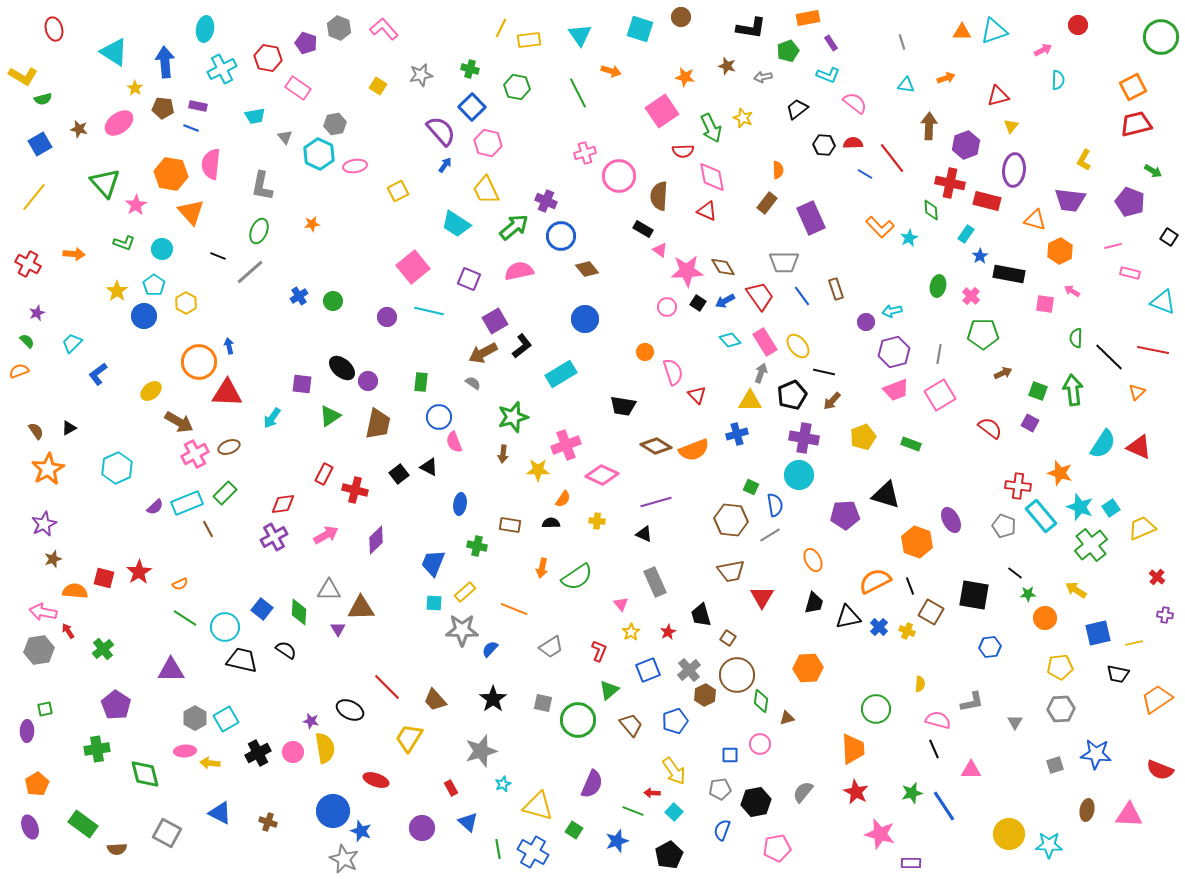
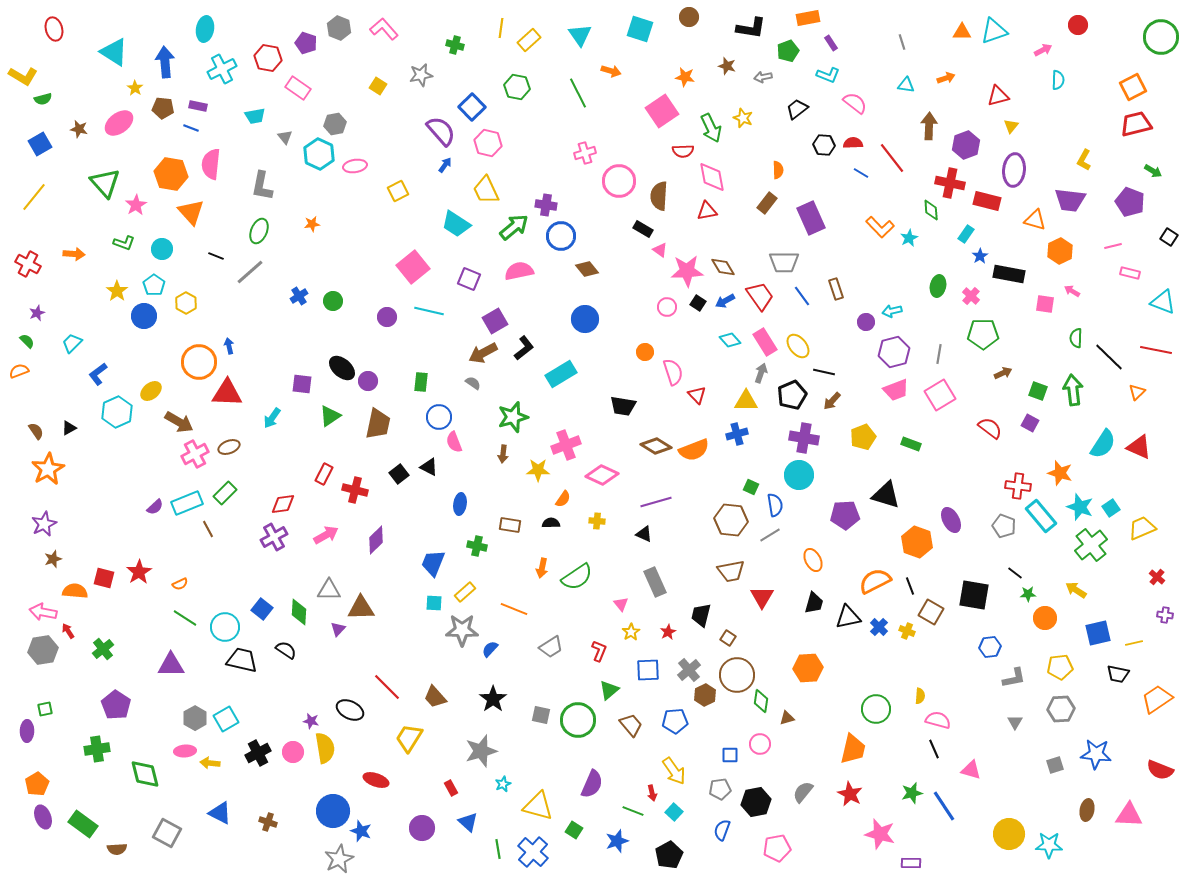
brown circle at (681, 17): moved 8 px right
yellow line at (501, 28): rotated 18 degrees counterclockwise
yellow rectangle at (529, 40): rotated 35 degrees counterclockwise
green cross at (470, 69): moved 15 px left, 24 px up
blue line at (865, 174): moved 4 px left, 1 px up
pink circle at (619, 176): moved 5 px down
purple cross at (546, 201): moved 4 px down; rotated 15 degrees counterclockwise
red triangle at (707, 211): rotated 35 degrees counterclockwise
black line at (218, 256): moved 2 px left
black L-shape at (522, 346): moved 2 px right, 2 px down
red line at (1153, 350): moved 3 px right
yellow triangle at (750, 401): moved 4 px left
cyan hexagon at (117, 468): moved 56 px up
black trapezoid at (701, 615): rotated 30 degrees clockwise
purple triangle at (338, 629): rotated 14 degrees clockwise
gray hexagon at (39, 650): moved 4 px right
purple triangle at (171, 670): moved 5 px up
blue square at (648, 670): rotated 20 degrees clockwise
yellow semicircle at (920, 684): moved 12 px down
brown trapezoid at (435, 700): moved 3 px up
gray L-shape at (972, 702): moved 42 px right, 24 px up
gray square at (543, 703): moved 2 px left, 12 px down
blue pentagon at (675, 721): rotated 15 degrees clockwise
orange trapezoid at (853, 749): rotated 16 degrees clockwise
pink triangle at (971, 770): rotated 15 degrees clockwise
red star at (856, 792): moved 6 px left, 2 px down
red arrow at (652, 793): rotated 105 degrees counterclockwise
purple ellipse at (30, 827): moved 13 px right, 10 px up
blue cross at (533, 852): rotated 12 degrees clockwise
gray star at (344, 859): moved 5 px left; rotated 20 degrees clockwise
